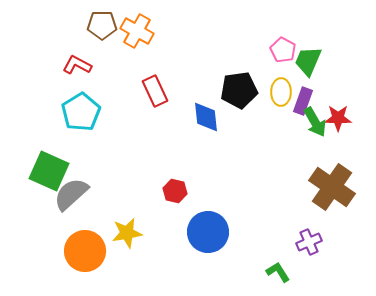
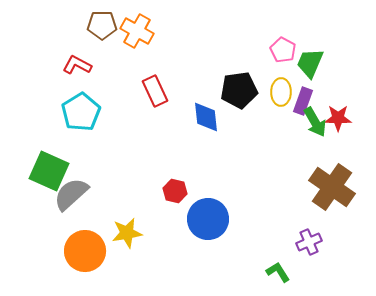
green trapezoid: moved 2 px right, 2 px down
blue circle: moved 13 px up
